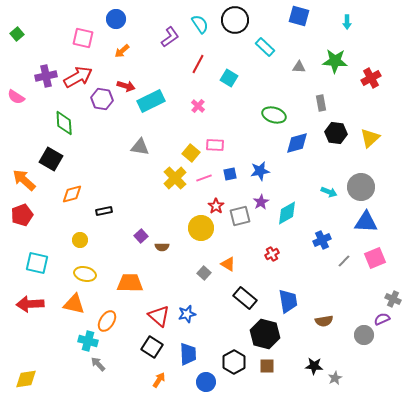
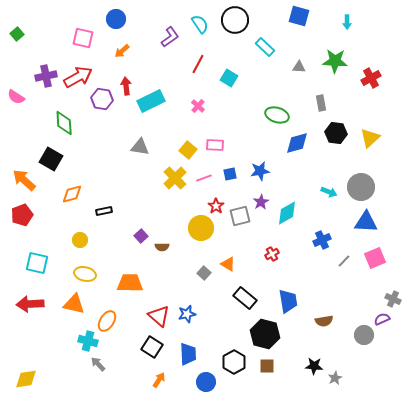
red arrow at (126, 86): rotated 114 degrees counterclockwise
green ellipse at (274, 115): moved 3 px right
yellow square at (191, 153): moved 3 px left, 3 px up
